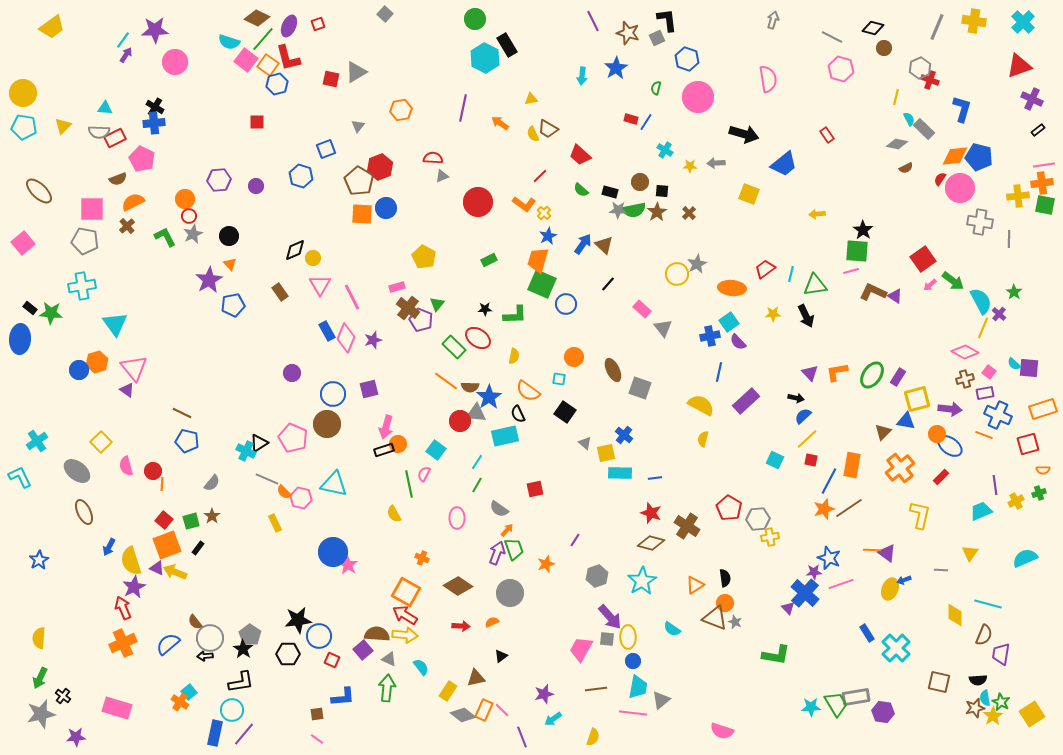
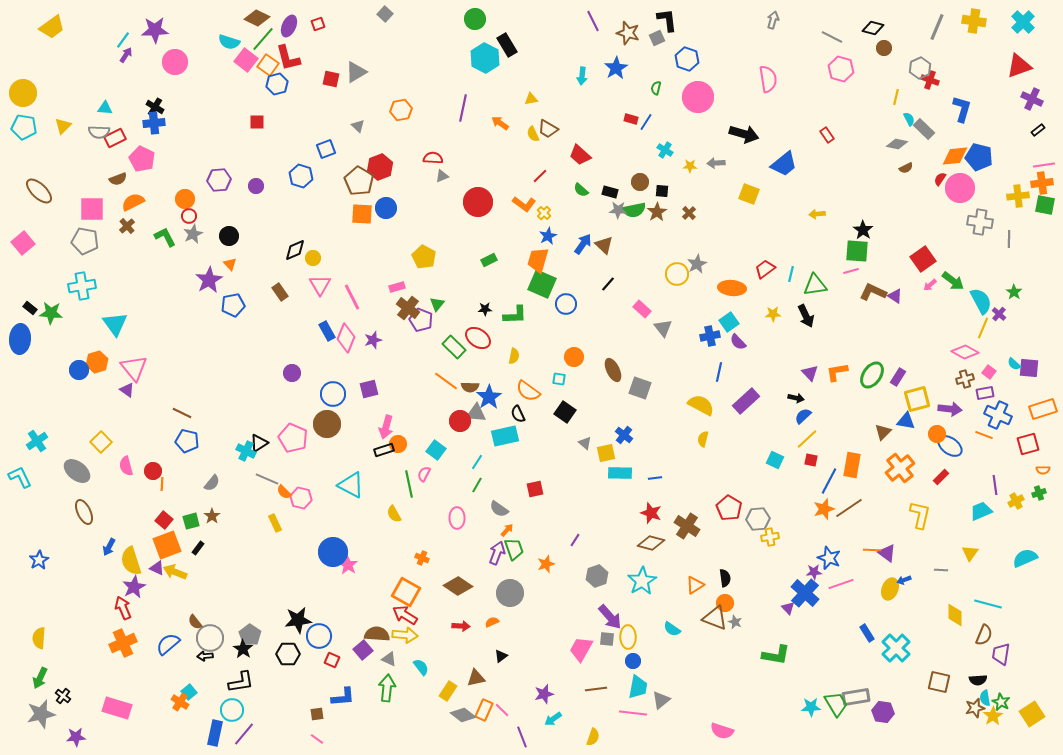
gray triangle at (358, 126): rotated 24 degrees counterclockwise
cyan triangle at (334, 484): moved 17 px right, 1 px down; rotated 16 degrees clockwise
